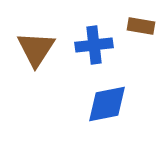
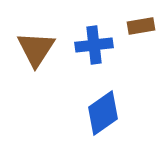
brown rectangle: rotated 20 degrees counterclockwise
blue diamond: moved 4 px left, 9 px down; rotated 24 degrees counterclockwise
